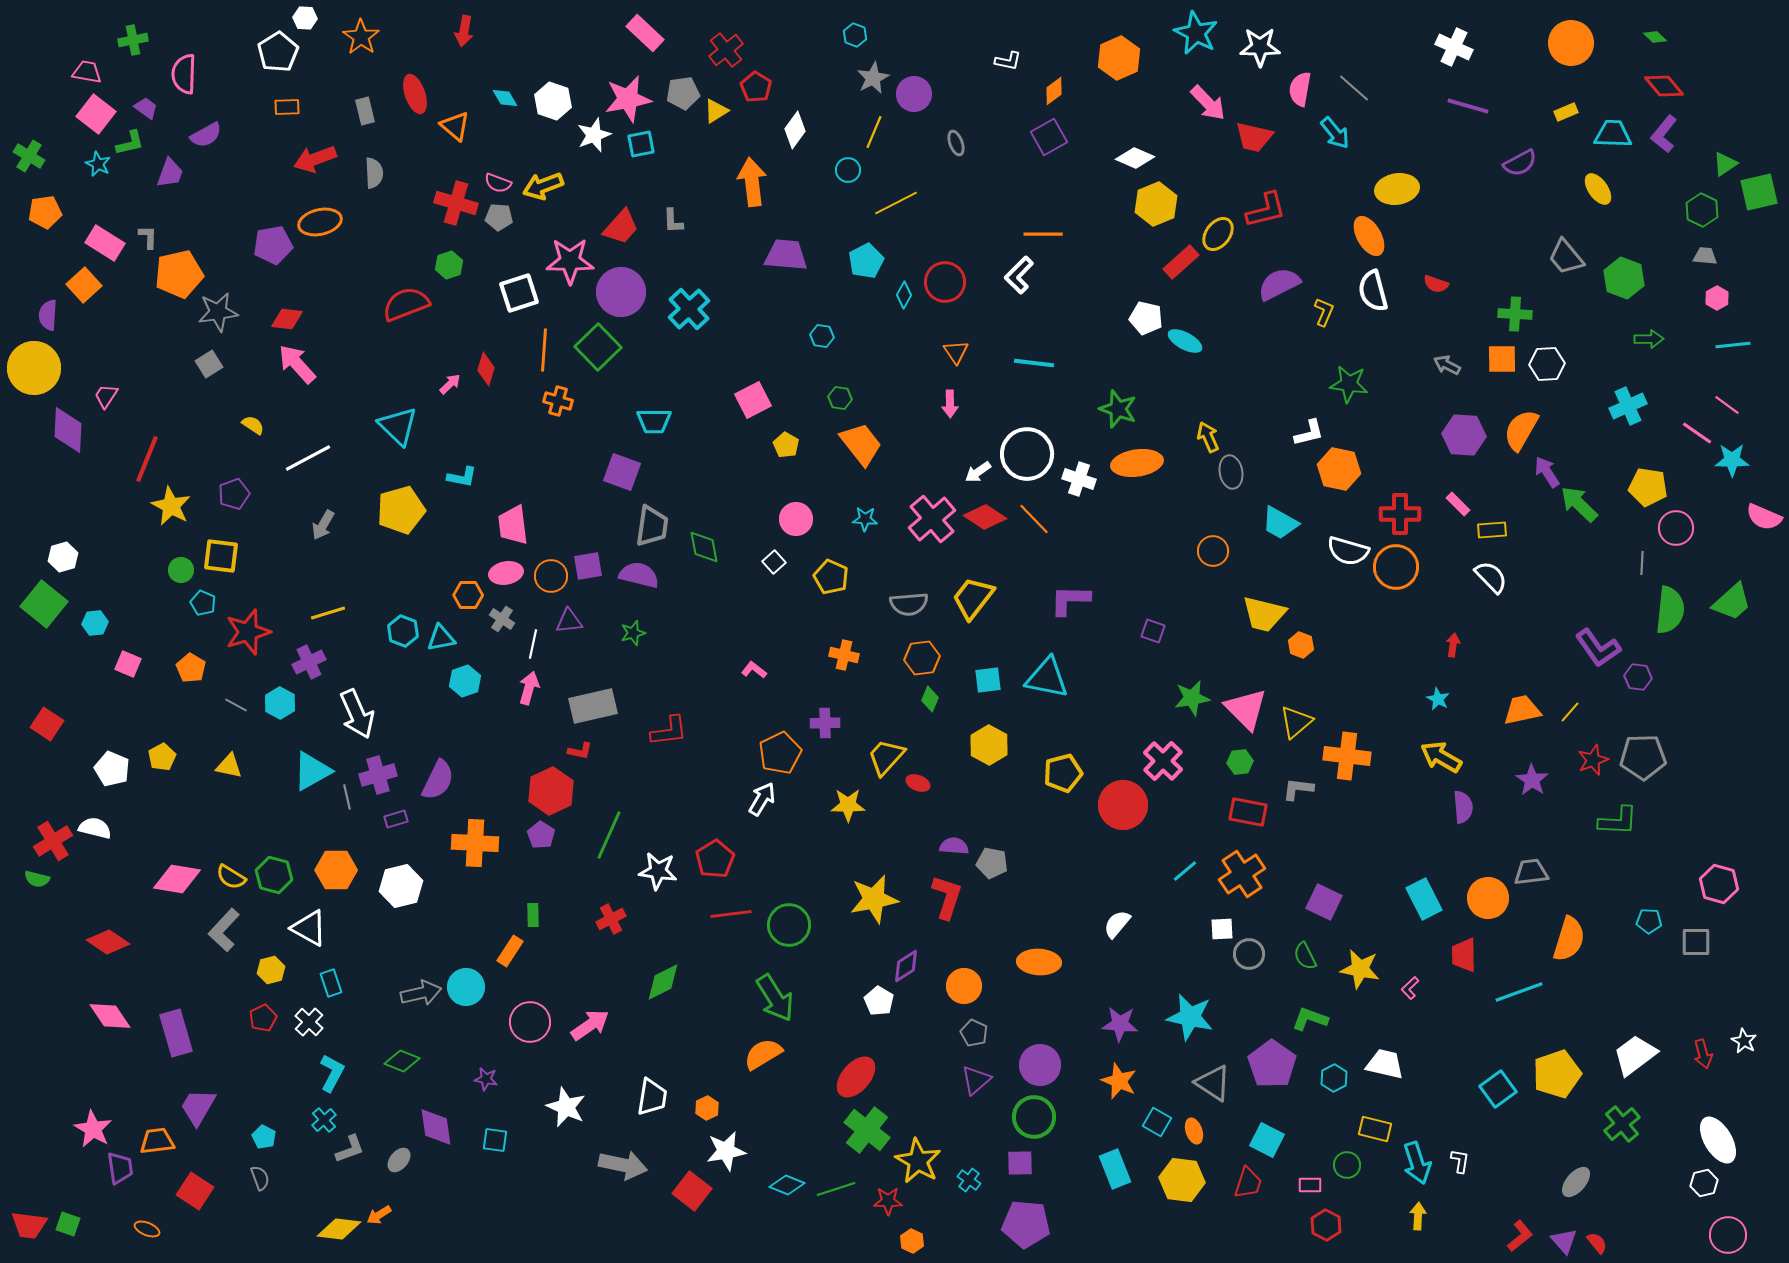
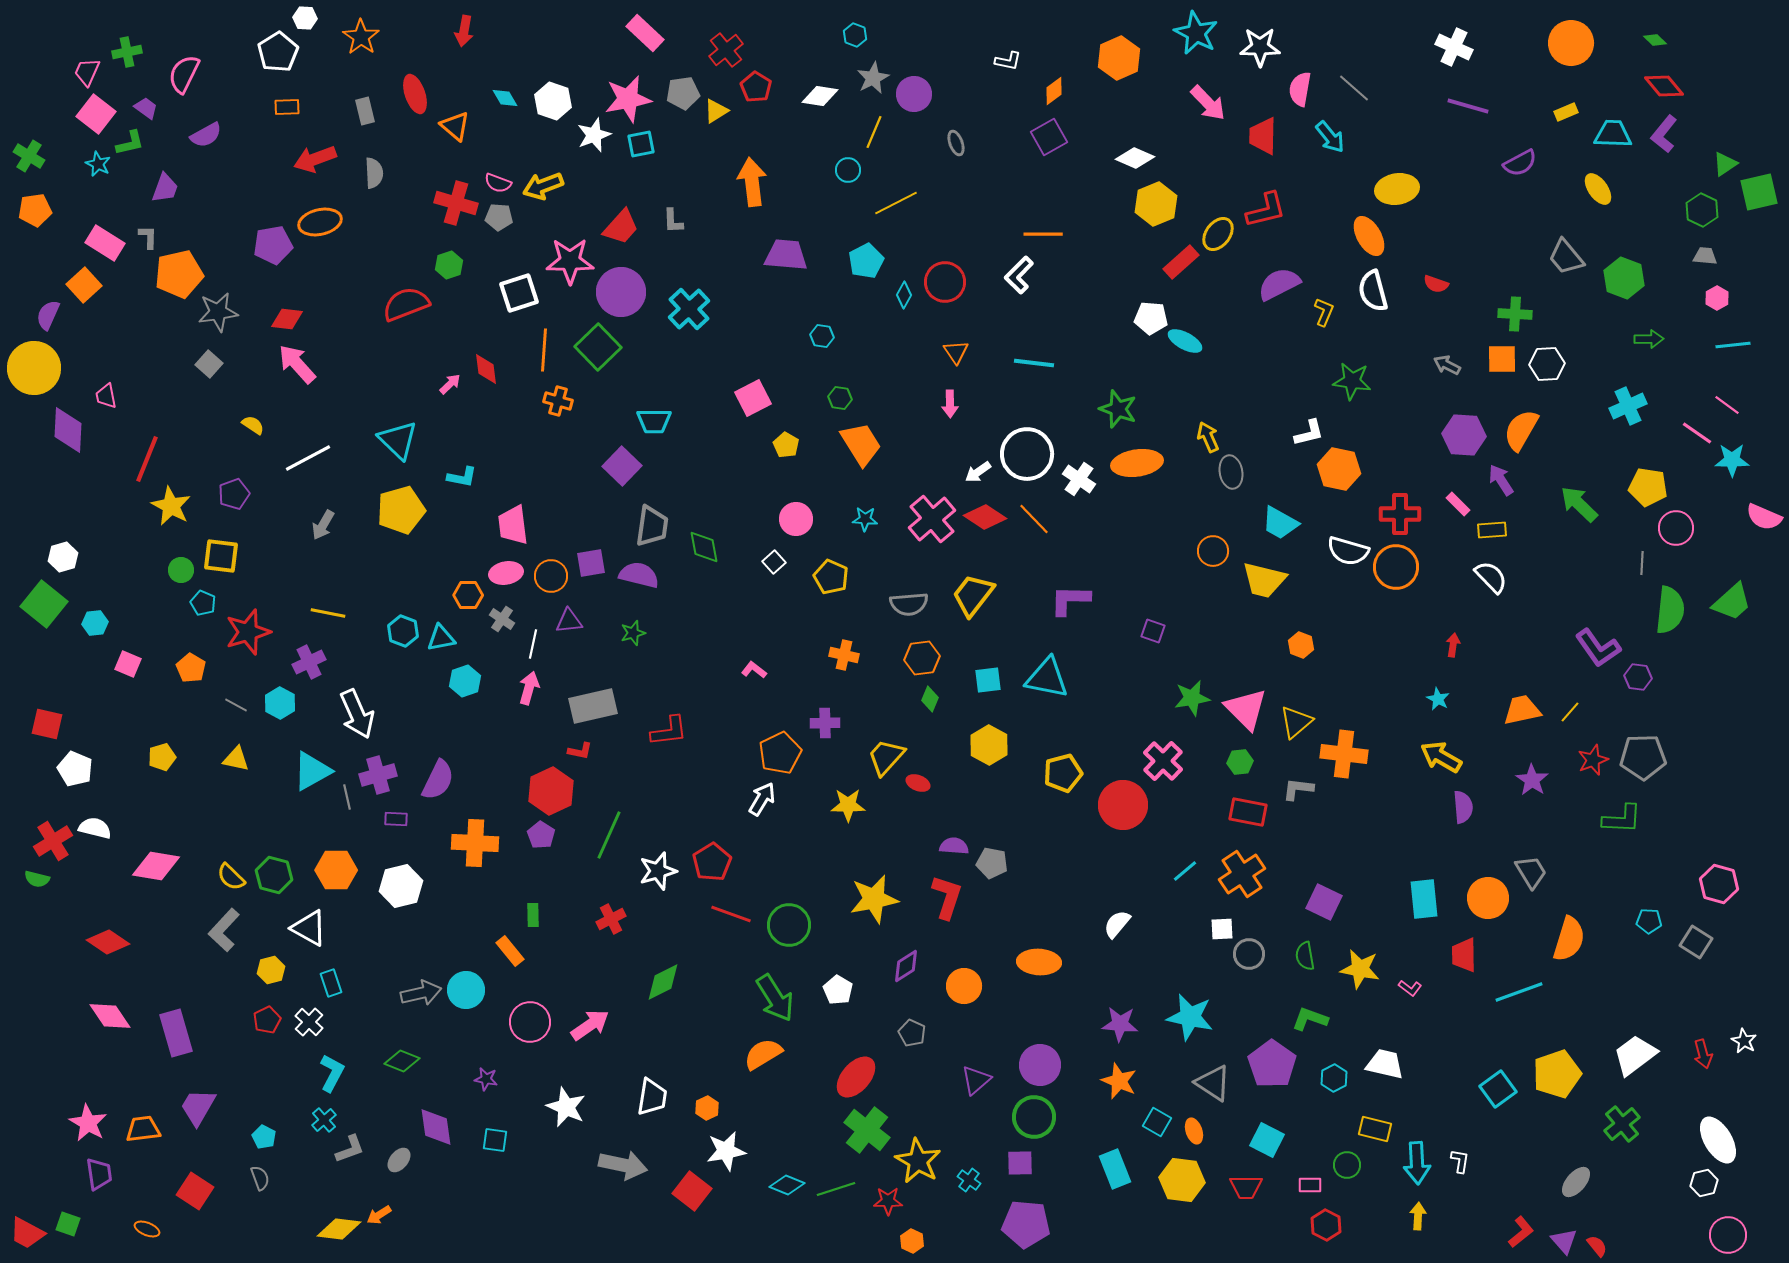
green diamond at (1655, 37): moved 3 px down
green cross at (133, 40): moved 6 px left, 12 px down
pink trapezoid at (87, 72): rotated 76 degrees counterclockwise
pink semicircle at (184, 74): rotated 24 degrees clockwise
white diamond at (795, 130): moved 25 px right, 34 px up; rotated 63 degrees clockwise
cyan arrow at (1335, 133): moved 5 px left, 4 px down
red trapezoid at (1254, 137): moved 9 px right, 1 px up; rotated 78 degrees clockwise
purple trapezoid at (170, 173): moved 5 px left, 15 px down
orange pentagon at (45, 212): moved 10 px left, 2 px up
purple semicircle at (48, 315): rotated 20 degrees clockwise
white pentagon at (1146, 318): moved 5 px right; rotated 8 degrees counterclockwise
gray square at (209, 364): rotated 16 degrees counterclockwise
red diamond at (486, 369): rotated 24 degrees counterclockwise
green star at (1349, 384): moved 3 px right, 3 px up
pink trapezoid at (106, 396): rotated 44 degrees counterclockwise
pink square at (753, 400): moved 2 px up
cyan triangle at (398, 426): moved 14 px down
orange trapezoid at (861, 444): rotated 6 degrees clockwise
purple square at (622, 472): moved 6 px up; rotated 24 degrees clockwise
purple arrow at (1547, 472): moved 46 px left, 8 px down
white cross at (1079, 479): rotated 16 degrees clockwise
purple square at (588, 566): moved 3 px right, 3 px up
yellow trapezoid at (973, 598): moved 3 px up
yellow line at (328, 613): rotated 28 degrees clockwise
yellow trapezoid at (1264, 614): moved 34 px up
red square at (47, 724): rotated 20 degrees counterclockwise
orange cross at (1347, 756): moved 3 px left, 2 px up
yellow pentagon at (162, 757): rotated 12 degrees clockwise
yellow triangle at (229, 766): moved 7 px right, 7 px up
white pentagon at (112, 769): moved 37 px left
purple rectangle at (396, 819): rotated 20 degrees clockwise
green L-shape at (1618, 821): moved 4 px right, 2 px up
red pentagon at (715, 859): moved 3 px left, 3 px down
white star at (658, 871): rotated 24 degrees counterclockwise
gray trapezoid at (1531, 872): rotated 66 degrees clockwise
yellow semicircle at (231, 877): rotated 12 degrees clockwise
pink diamond at (177, 879): moved 21 px left, 13 px up
cyan rectangle at (1424, 899): rotated 21 degrees clockwise
red line at (731, 914): rotated 27 degrees clockwise
gray square at (1696, 942): rotated 32 degrees clockwise
orange rectangle at (510, 951): rotated 72 degrees counterclockwise
green semicircle at (1305, 956): rotated 16 degrees clockwise
cyan circle at (466, 987): moved 3 px down
pink L-shape at (1410, 988): rotated 100 degrees counterclockwise
white pentagon at (879, 1001): moved 41 px left, 11 px up
red pentagon at (263, 1018): moved 4 px right, 2 px down
gray pentagon at (974, 1033): moved 62 px left
pink star at (93, 1129): moved 5 px left, 6 px up
orange trapezoid at (157, 1141): moved 14 px left, 12 px up
cyan arrow at (1417, 1163): rotated 15 degrees clockwise
purple trapezoid at (120, 1168): moved 21 px left, 6 px down
red trapezoid at (1248, 1183): moved 2 px left, 4 px down; rotated 72 degrees clockwise
red trapezoid at (29, 1225): moved 2 px left, 8 px down; rotated 21 degrees clockwise
red L-shape at (1520, 1236): moved 1 px right, 4 px up
red semicircle at (1597, 1243): moved 3 px down
